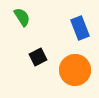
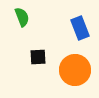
green semicircle: rotated 12 degrees clockwise
black square: rotated 24 degrees clockwise
